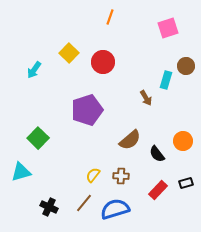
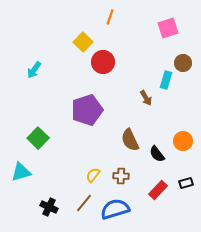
yellow square: moved 14 px right, 11 px up
brown circle: moved 3 px left, 3 px up
brown semicircle: rotated 105 degrees clockwise
